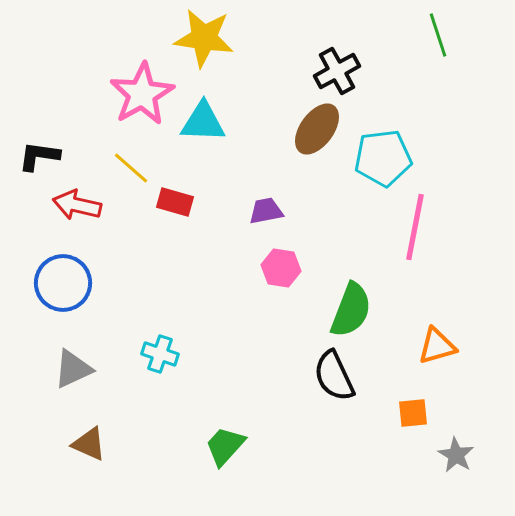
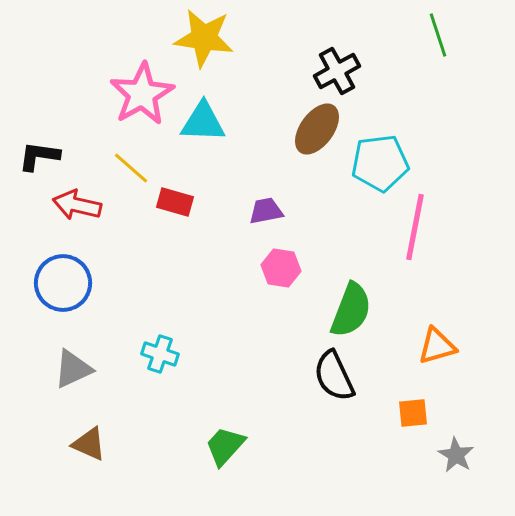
cyan pentagon: moved 3 px left, 5 px down
